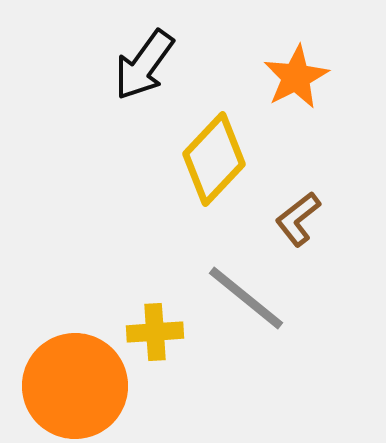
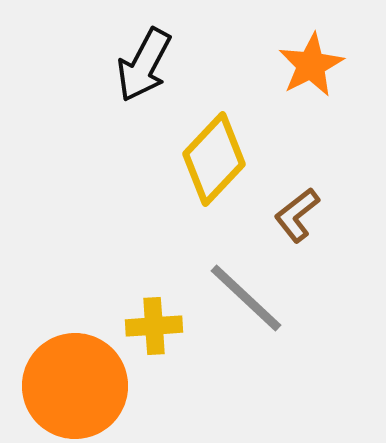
black arrow: rotated 8 degrees counterclockwise
orange star: moved 15 px right, 12 px up
brown L-shape: moved 1 px left, 4 px up
gray line: rotated 4 degrees clockwise
yellow cross: moved 1 px left, 6 px up
